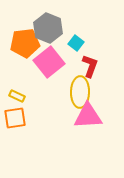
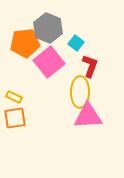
yellow rectangle: moved 3 px left, 1 px down
